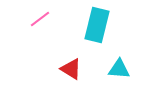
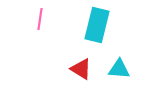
pink line: rotated 45 degrees counterclockwise
red triangle: moved 10 px right
